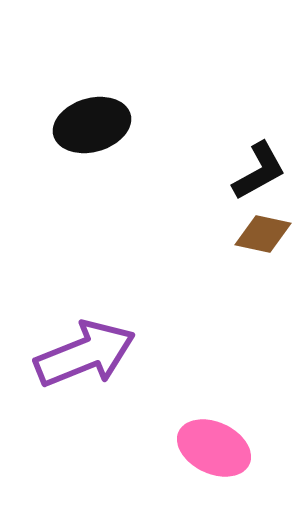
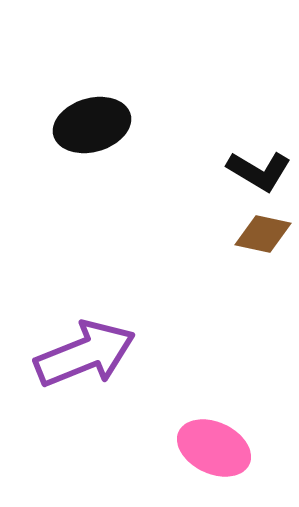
black L-shape: rotated 60 degrees clockwise
